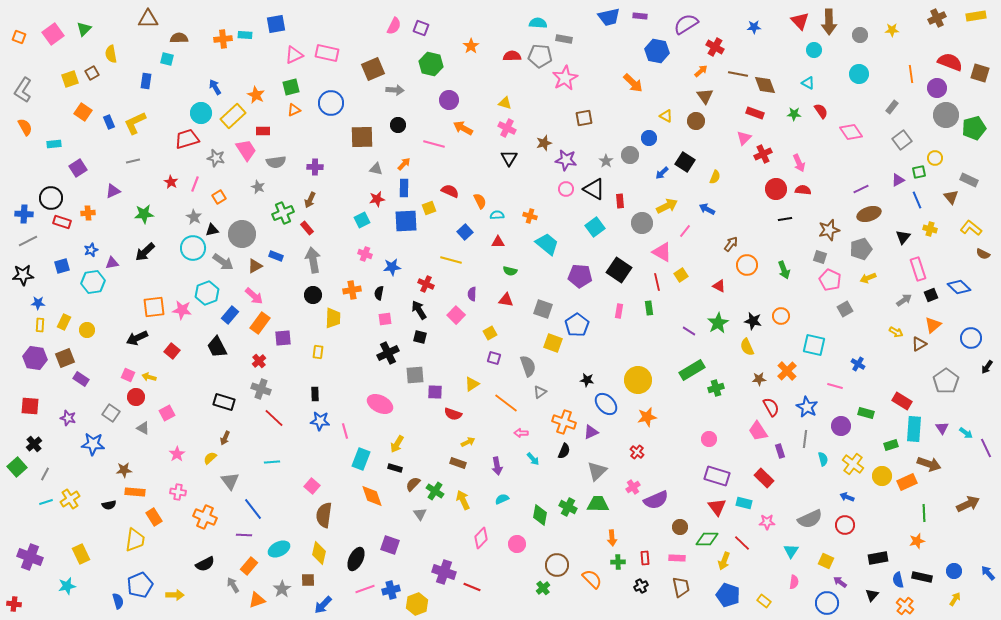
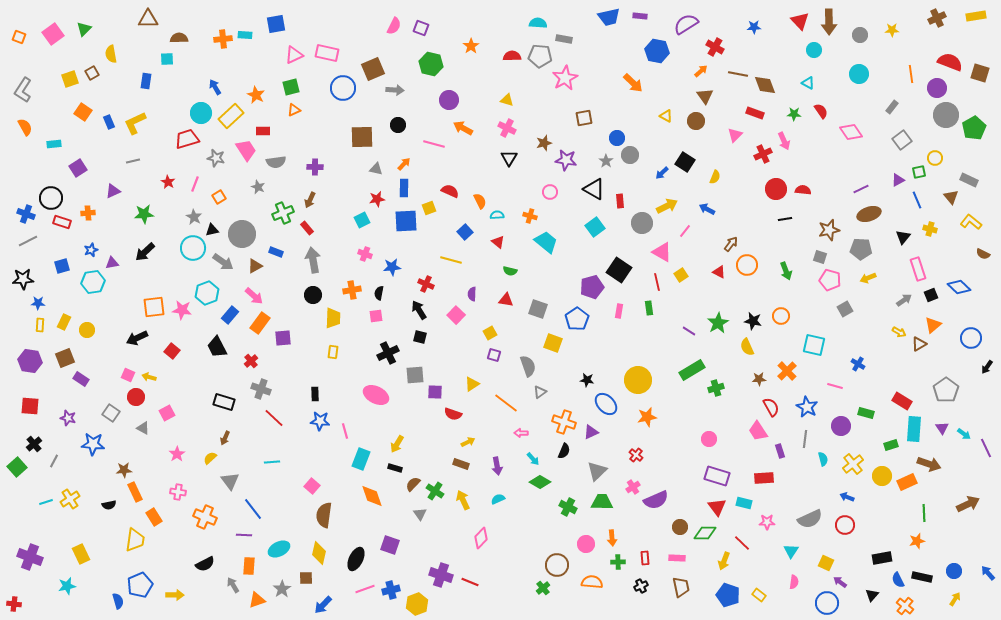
cyan square at (167, 59): rotated 16 degrees counterclockwise
blue circle at (331, 103): moved 12 px right, 15 px up
yellow triangle at (505, 103): moved 2 px right, 3 px up
yellow rectangle at (233, 116): moved 2 px left
green pentagon at (974, 128): rotated 15 degrees counterclockwise
blue circle at (649, 138): moved 32 px left
pink triangle at (744, 138): moved 9 px left, 3 px up
pink arrow at (799, 163): moved 15 px left, 22 px up
red star at (171, 182): moved 3 px left
pink circle at (566, 189): moved 16 px left, 3 px down
blue cross at (24, 214): moved 2 px right; rotated 18 degrees clockwise
yellow L-shape at (971, 228): moved 6 px up
red triangle at (498, 242): rotated 40 degrees clockwise
cyan trapezoid at (547, 244): moved 1 px left, 2 px up
gray pentagon at (861, 249): rotated 20 degrees clockwise
blue rectangle at (276, 256): moved 4 px up
green arrow at (784, 270): moved 2 px right, 1 px down
black star at (23, 275): moved 4 px down
purple pentagon at (580, 276): moved 12 px right, 11 px down; rotated 20 degrees counterclockwise
pink pentagon at (830, 280): rotated 10 degrees counterclockwise
red triangle at (719, 286): moved 14 px up
gray square at (543, 309): moved 5 px left
pink square at (385, 319): moved 9 px left, 3 px up
blue pentagon at (577, 325): moved 6 px up
yellow arrow at (896, 332): moved 3 px right
yellow rectangle at (318, 352): moved 15 px right
purple hexagon at (35, 358): moved 5 px left, 3 px down
purple square at (494, 358): moved 3 px up
red cross at (259, 361): moved 8 px left
gray pentagon at (946, 381): moved 9 px down
pink ellipse at (380, 404): moved 4 px left, 9 px up
cyan arrow at (966, 433): moved 2 px left, 1 px down
red cross at (637, 452): moved 1 px left, 3 px down
brown rectangle at (458, 463): moved 3 px right, 1 px down
yellow cross at (853, 464): rotated 15 degrees clockwise
gray line at (45, 474): moved 9 px right, 13 px up
red rectangle at (764, 478): rotated 48 degrees counterclockwise
orange rectangle at (135, 492): rotated 60 degrees clockwise
cyan semicircle at (502, 499): moved 4 px left
green trapezoid at (598, 504): moved 4 px right, 2 px up
green diamond at (540, 515): moved 33 px up; rotated 70 degrees counterclockwise
green diamond at (707, 539): moved 2 px left, 6 px up
pink circle at (517, 544): moved 69 px right
black rectangle at (878, 558): moved 4 px right
yellow square at (826, 561): moved 2 px down
orange rectangle at (249, 566): rotated 36 degrees counterclockwise
purple cross at (444, 572): moved 3 px left, 3 px down
orange semicircle at (592, 579): moved 3 px down; rotated 40 degrees counterclockwise
brown square at (308, 580): moved 2 px left, 2 px up
blue semicircle at (898, 580): rotated 14 degrees counterclockwise
red line at (472, 587): moved 2 px left, 5 px up
yellow rectangle at (764, 601): moved 5 px left, 6 px up
